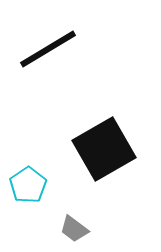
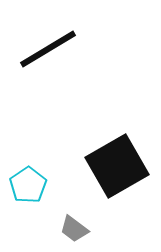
black square: moved 13 px right, 17 px down
